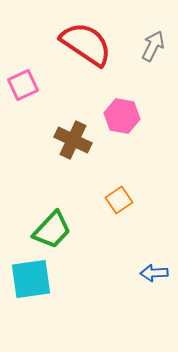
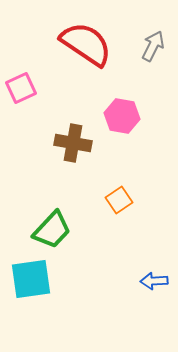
pink square: moved 2 px left, 3 px down
brown cross: moved 3 px down; rotated 15 degrees counterclockwise
blue arrow: moved 8 px down
